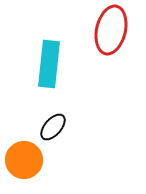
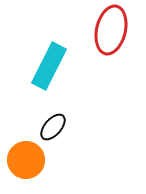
cyan rectangle: moved 2 px down; rotated 21 degrees clockwise
orange circle: moved 2 px right
